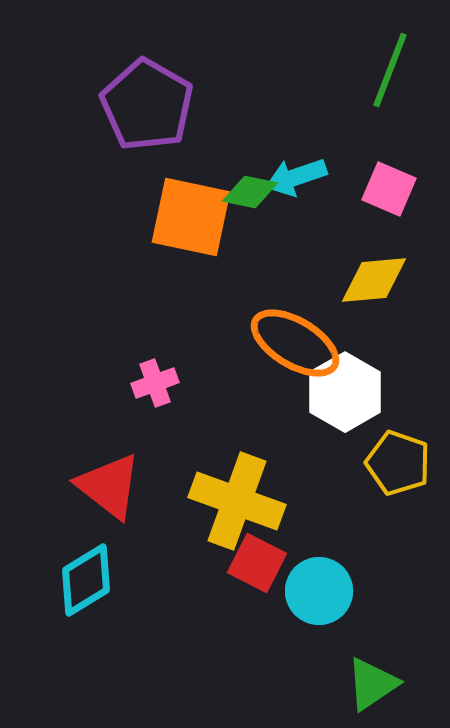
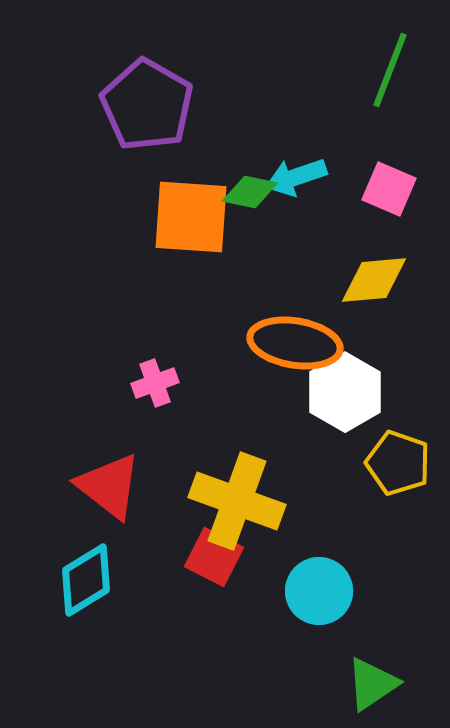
orange square: rotated 8 degrees counterclockwise
orange ellipse: rotated 22 degrees counterclockwise
red square: moved 43 px left, 6 px up
